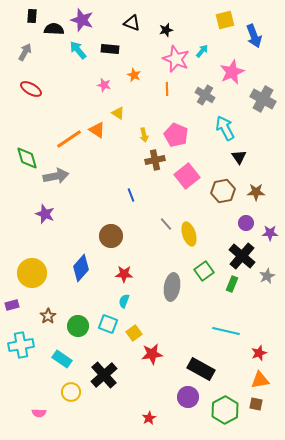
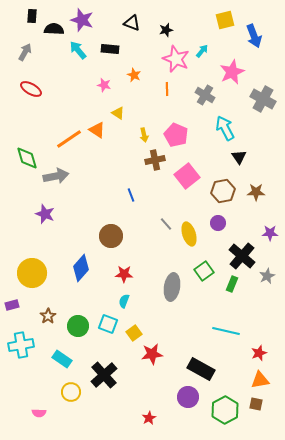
purple circle at (246, 223): moved 28 px left
